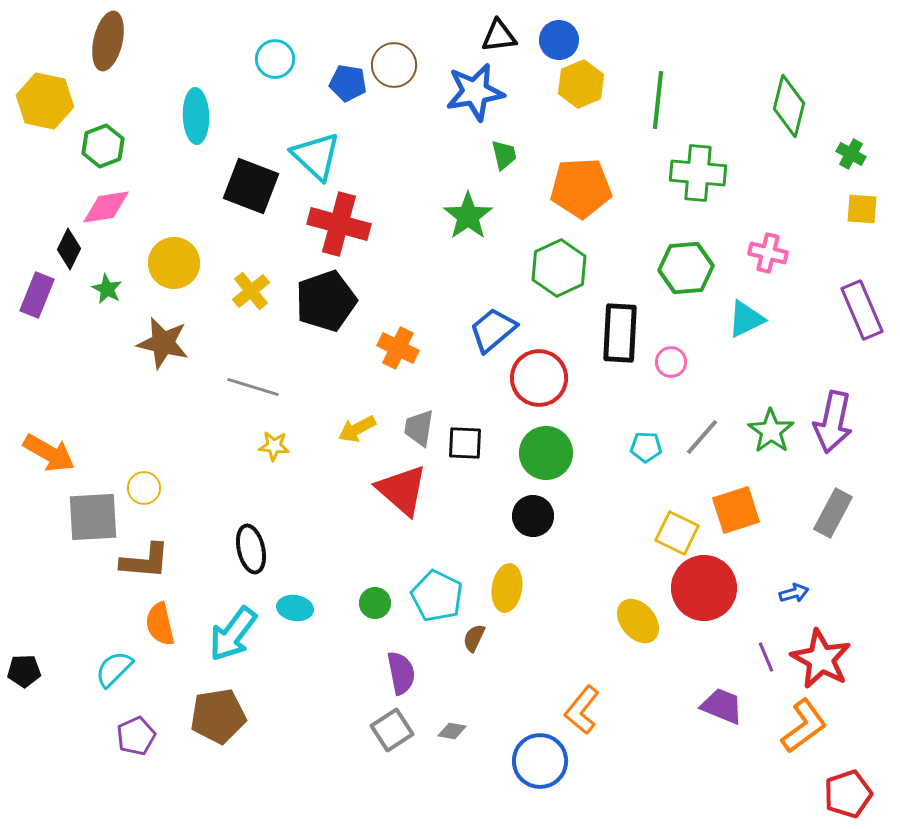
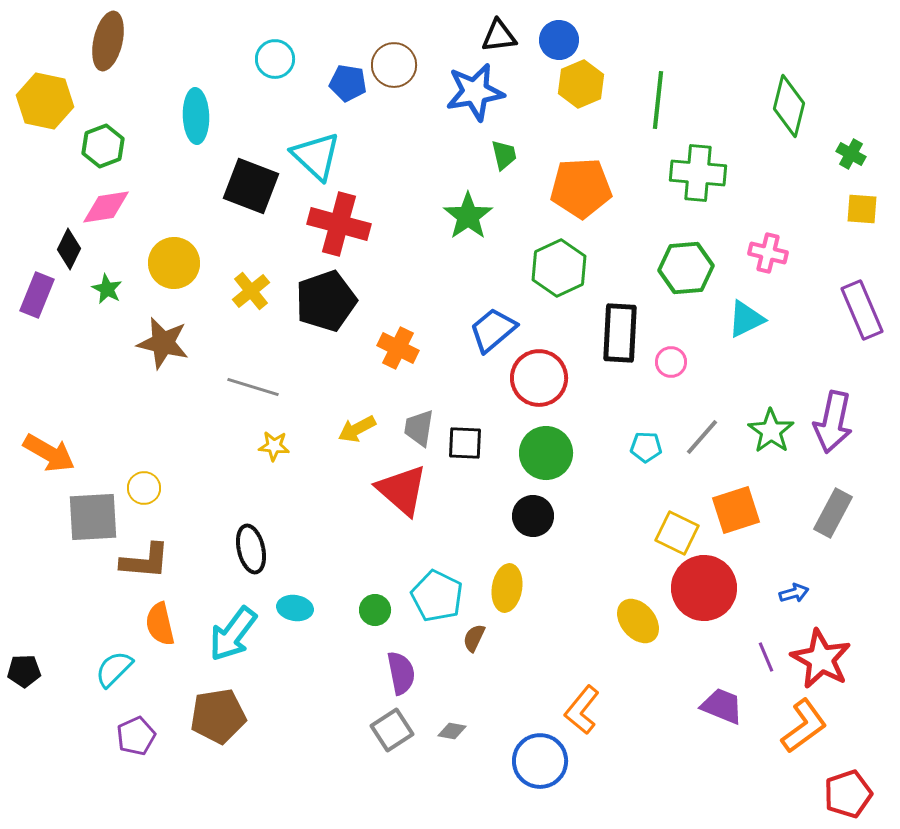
green circle at (375, 603): moved 7 px down
